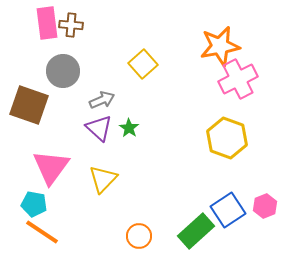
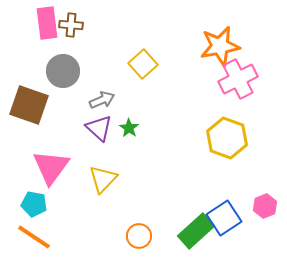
blue square: moved 4 px left, 8 px down
orange line: moved 8 px left, 5 px down
